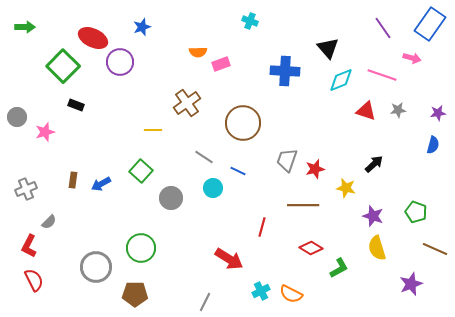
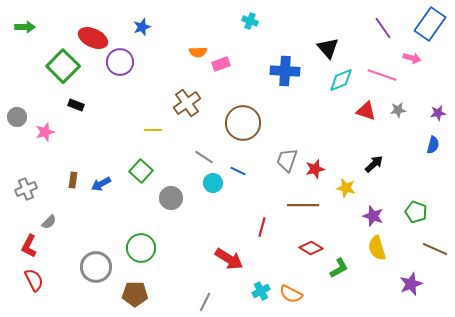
cyan circle at (213, 188): moved 5 px up
